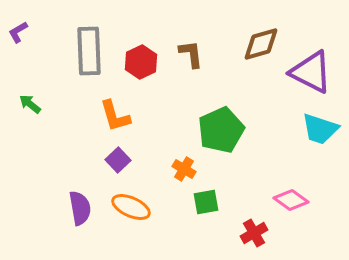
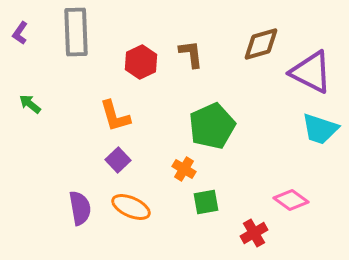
purple L-shape: moved 2 px right, 1 px down; rotated 25 degrees counterclockwise
gray rectangle: moved 13 px left, 19 px up
green pentagon: moved 9 px left, 4 px up
